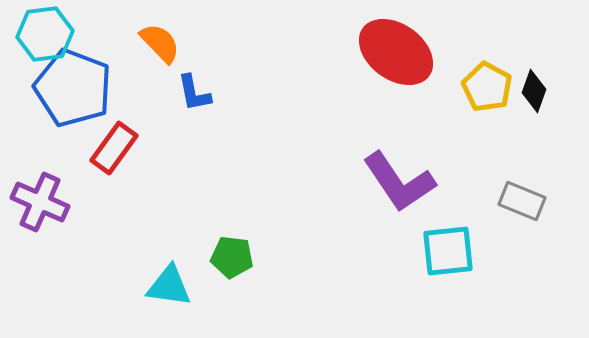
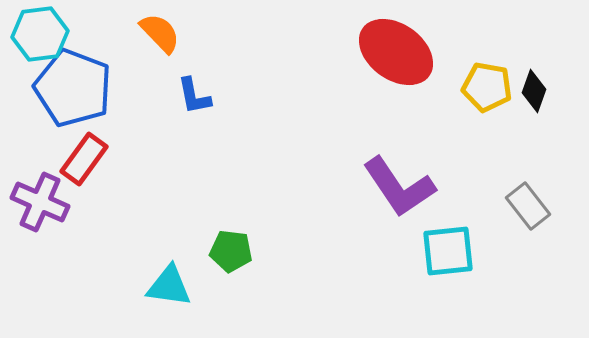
cyan hexagon: moved 5 px left
orange semicircle: moved 10 px up
yellow pentagon: rotated 18 degrees counterclockwise
blue L-shape: moved 3 px down
red rectangle: moved 30 px left, 11 px down
purple L-shape: moved 5 px down
gray rectangle: moved 6 px right, 5 px down; rotated 30 degrees clockwise
green pentagon: moved 1 px left, 6 px up
